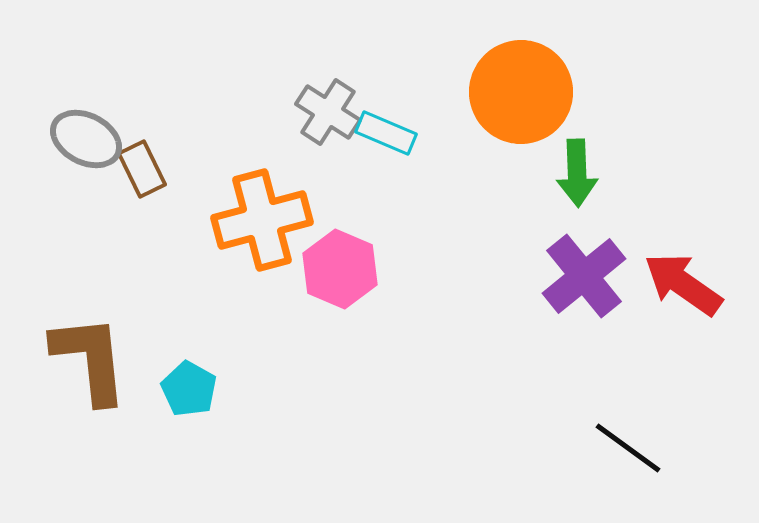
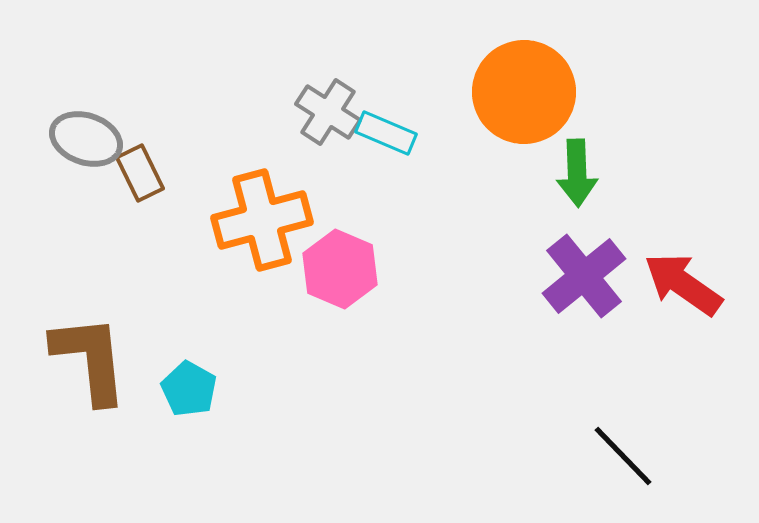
orange circle: moved 3 px right
gray ellipse: rotated 8 degrees counterclockwise
brown rectangle: moved 2 px left, 4 px down
black line: moved 5 px left, 8 px down; rotated 10 degrees clockwise
